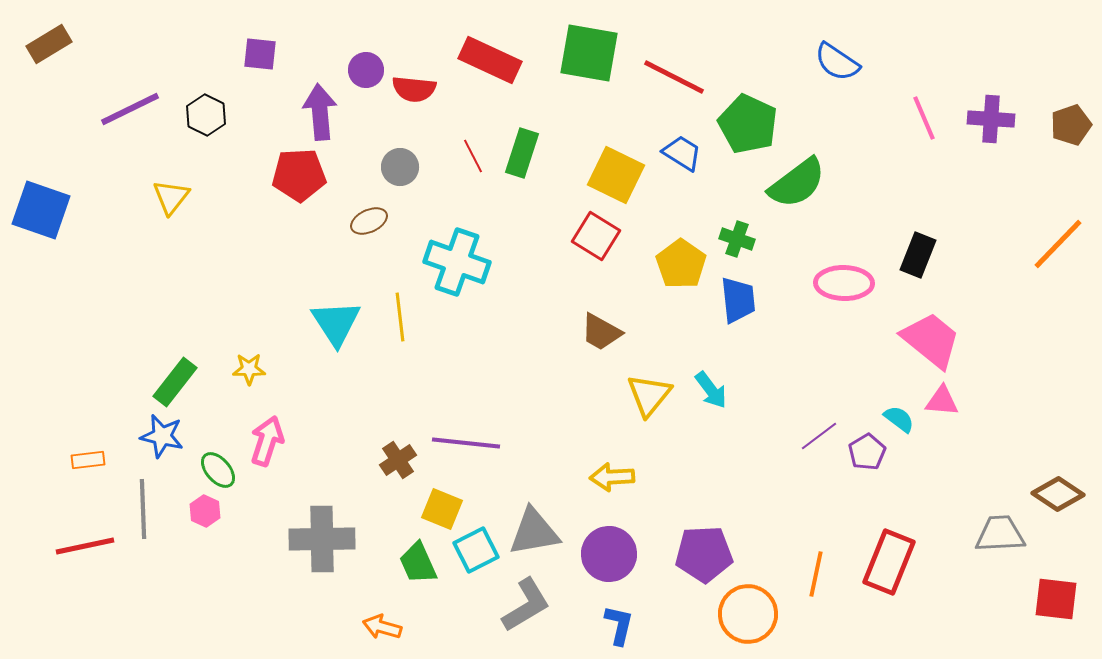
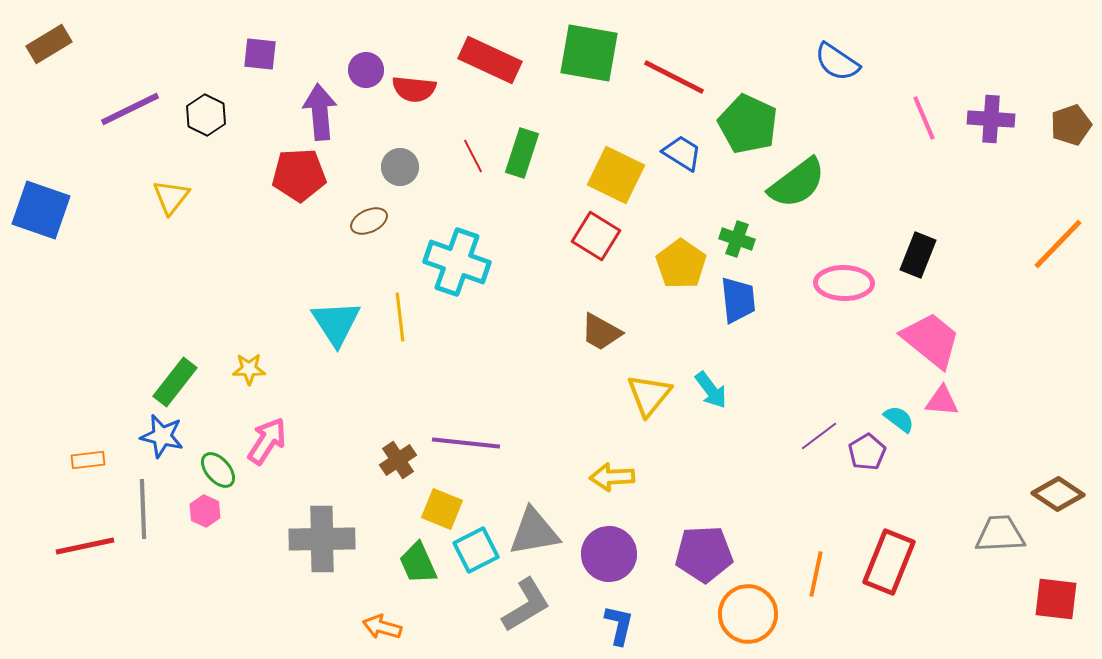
pink arrow at (267, 441): rotated 15 degrees clockwise
